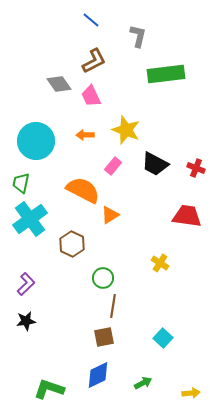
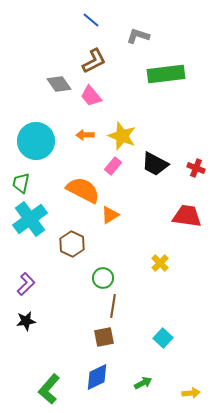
gray L-shape: rotated 85 degrees counterclockwise
pink trapezoid: rotated 15 degrees counterclockwise
yellow star: moved 4 px left, 6 px down
yellow cross: rotated 12 degrees clockwise
blue diamond: moved 1 px left, 2 px down
green L-shape: rotated 68 degrees counterclockwise
